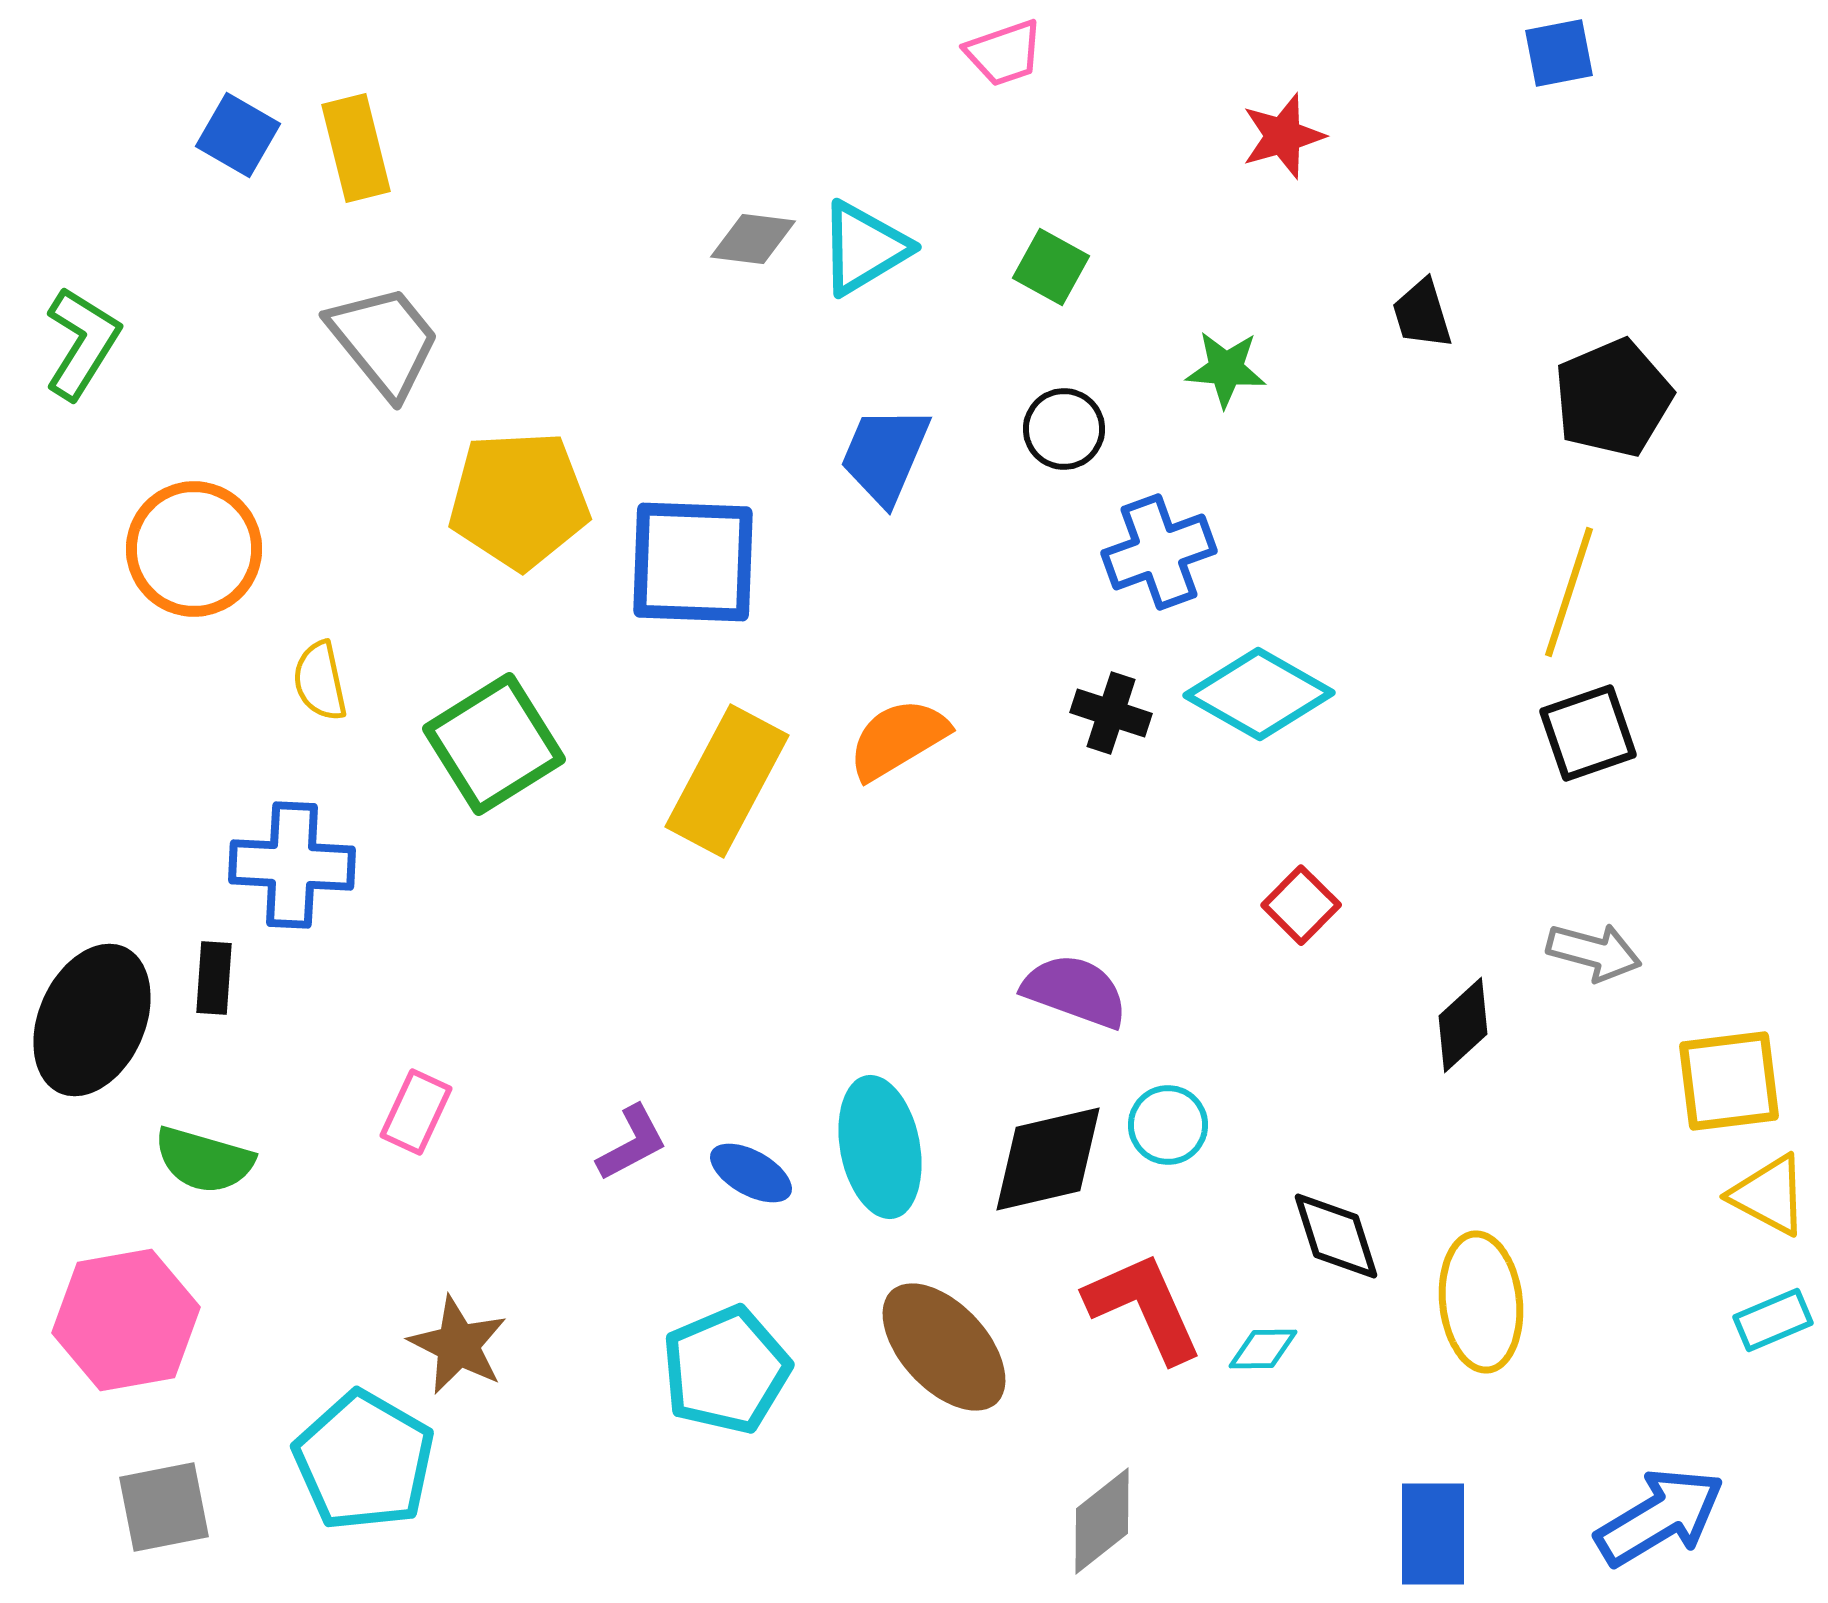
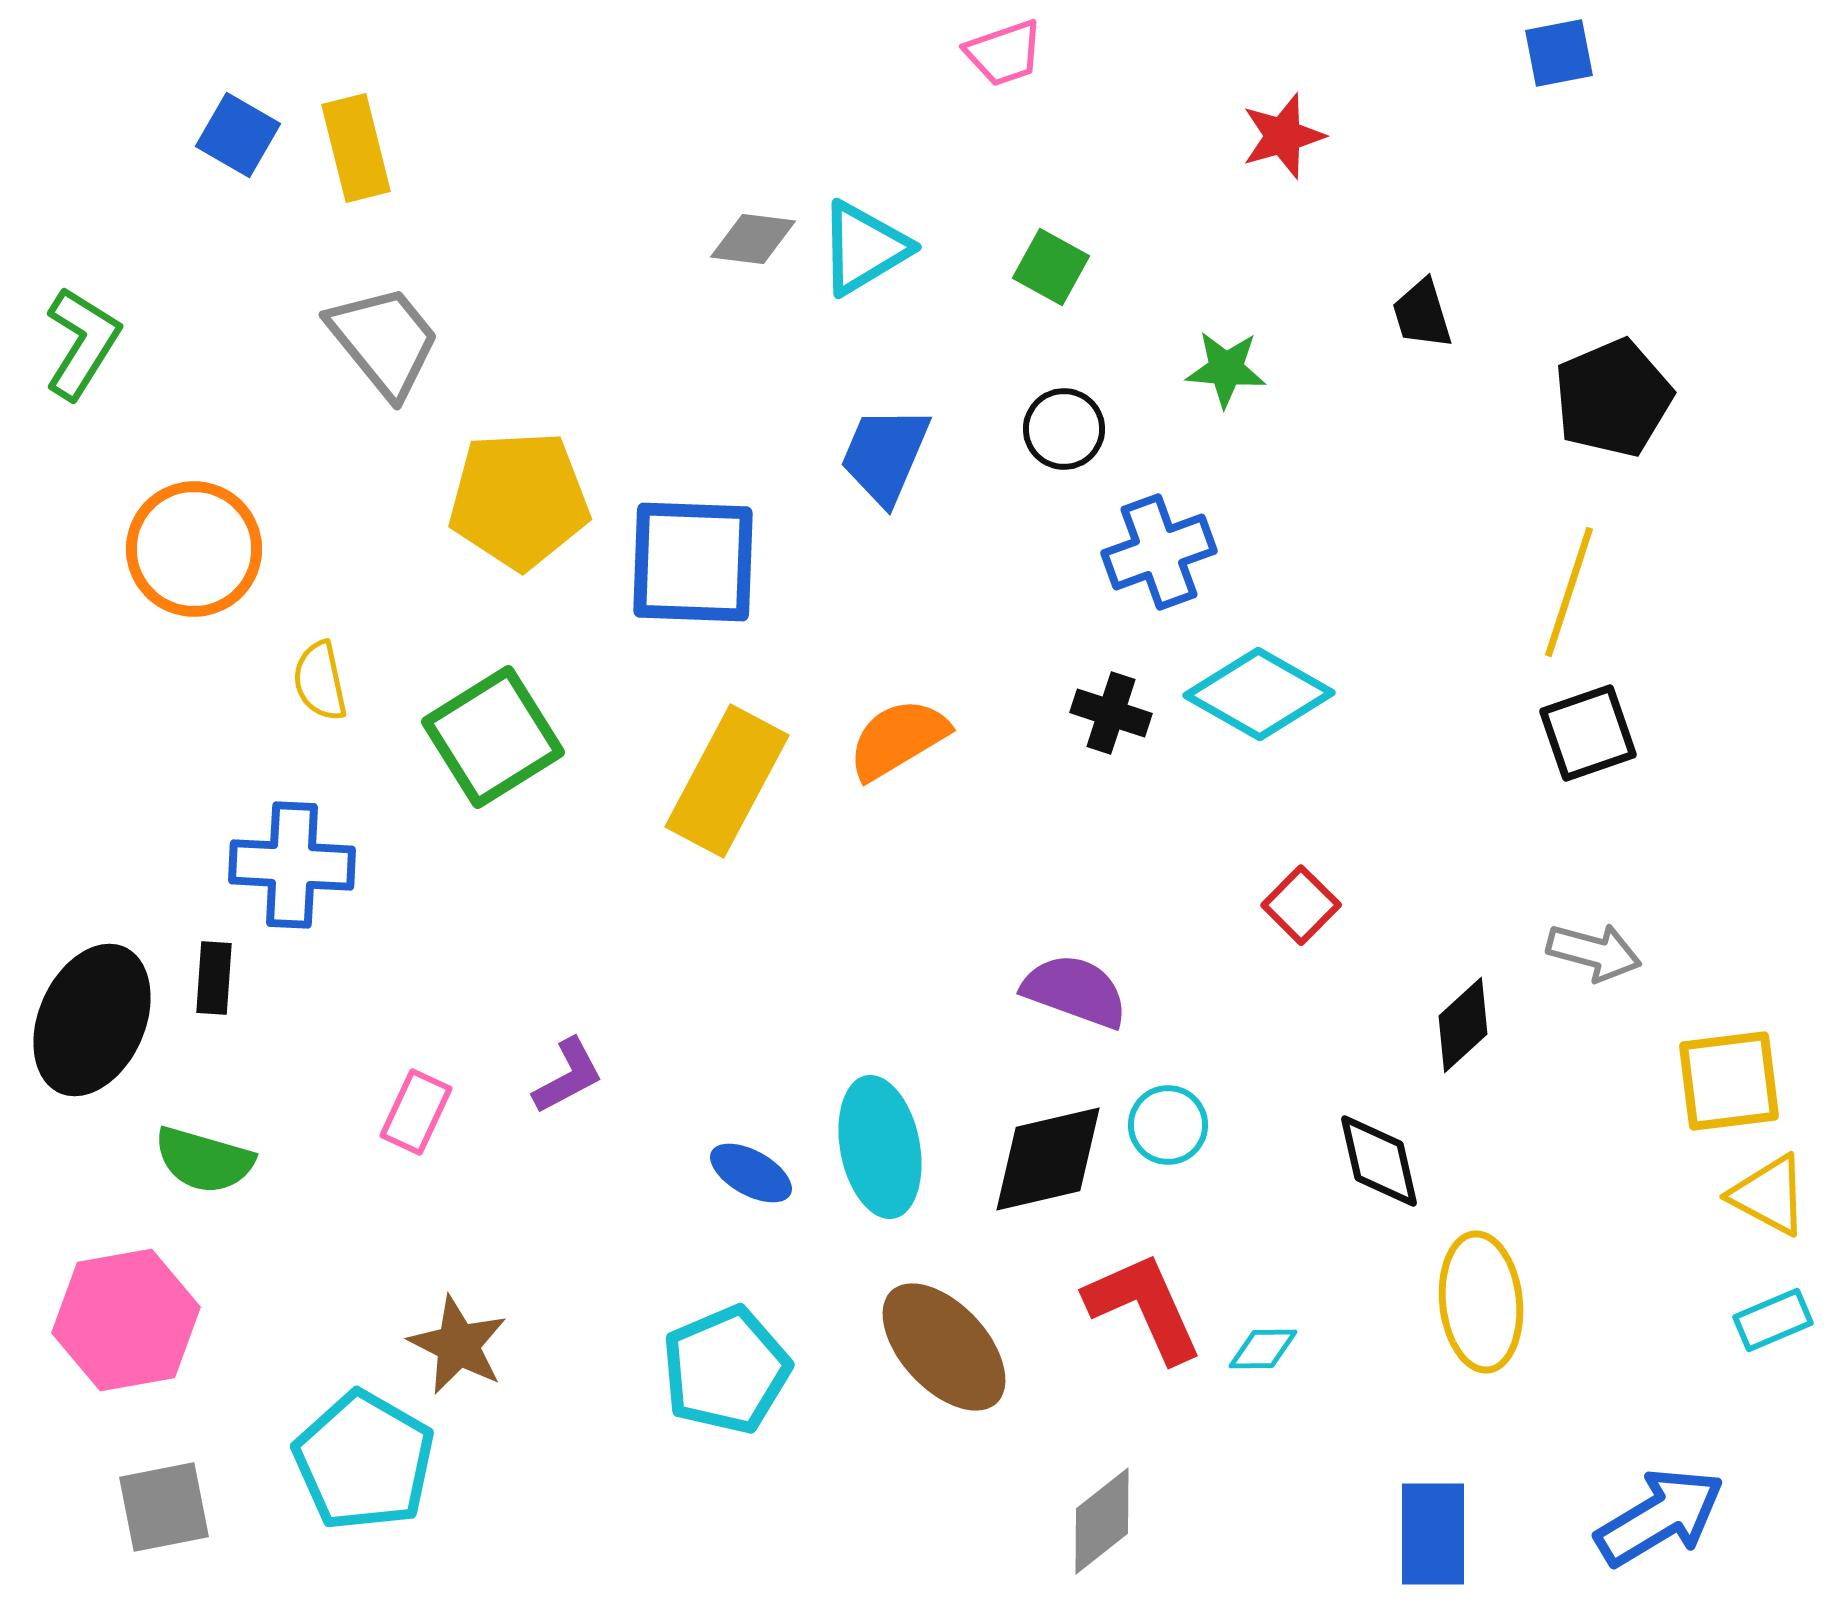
green square at (494, 744): moved 1 px left, 7 px up
purple L-shape at (632, 1143): moved 64 px left, 67 px up
black diamond at (1336, 1236): moved 43 px right, 75 px up; rotated 5 degrees clockwise
